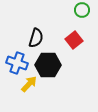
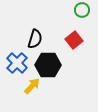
black semicircle: moved 1 px left, 1 px down
blue cross: rotated 25 degrees clockwise
yellow arrow: moved 3 px right, 2 px down
